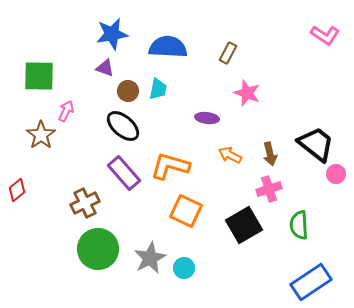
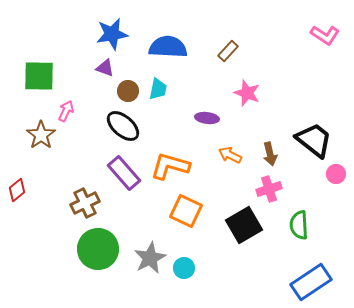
brown rectangle: moved 2 px up; rotated 15 degrees clockwise
black trapezoid: moved 2 px left, 4 px up
